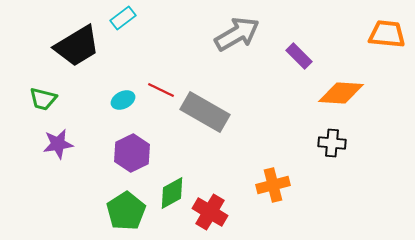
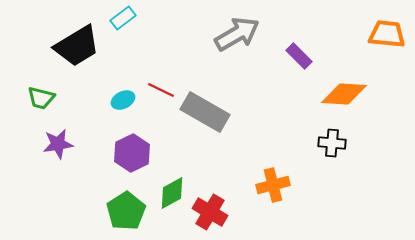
orange diamond: moved 3 px right, 1 px down
green trapezoid: moved 2 px left, 1 px up
